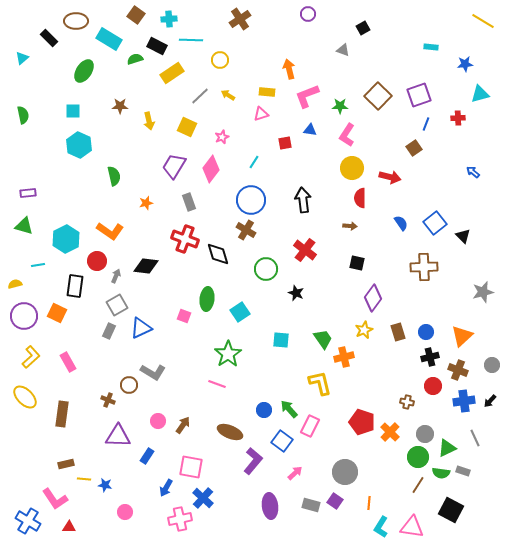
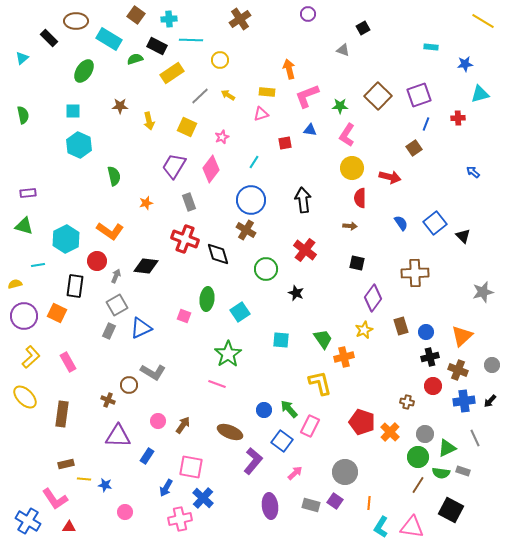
brown cross at (424, 267): moved 9 px left, 6 px down
brown rectangle at (398, 332): moved 3 px right, 6 px up
